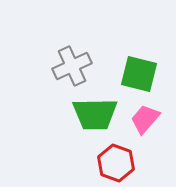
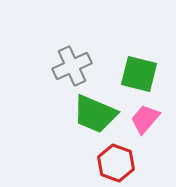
green trapezoid: rotated 24 degrees clockwise
